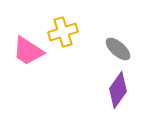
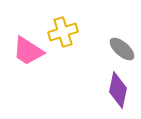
gray ellipse: moved 4 px right
purple diamond: rotated 24 degrees counterclockwise
